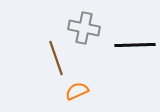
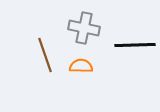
brown line: moved 11 px left, 3 px up
orange semicircle: moved 4 px right, 25 px up; rotated 25 degrees clockwise
